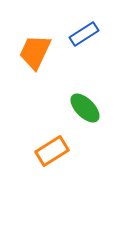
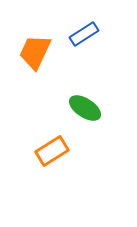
green ellipse: rotated 12 degrees counterclockwise
